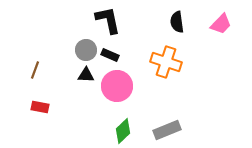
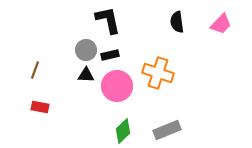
black rectangle: rotated 36 degrees counterclockwise
orange cross: moved 8 px left, 11 px down
